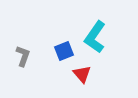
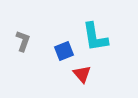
cyan L-shape: rotated 44 degrees counterclockwise
gray L-shape: moved 15 px up
